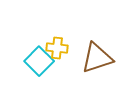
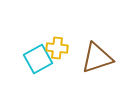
cyan square: moved 1 px left, 2 px up; rotated 16 degrees clockwise
